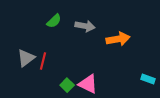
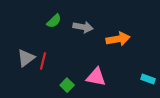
gray arrow: moved 2 px left, 1 px down
pink triangle: moved 8 px right, 7 px up; rotated 15 degrees counterclockwise
